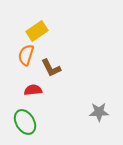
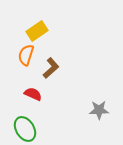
brown L-shape: rotated 105 degrees counterclockwise
red semicircle: moved 4 px down; rotated 30 degrees clockwise
gray star: moved 2 px up
green ellipse: moved 7 px down
